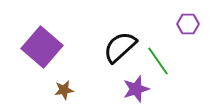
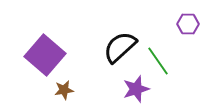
purple square: moved 3 px right, 8 px down
